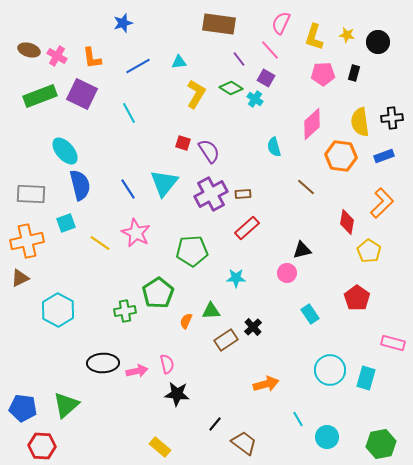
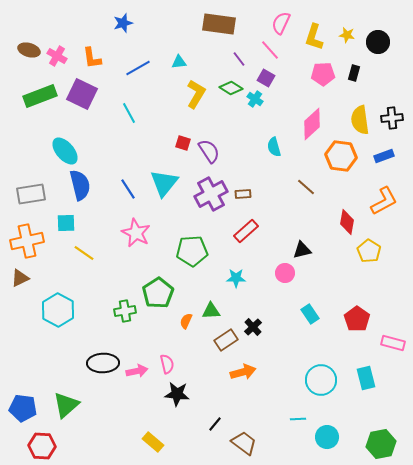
blue line at (138, 66): moved 2 px down
yellow semicircle at (360, 122): moved 2 px up
gray rectangle at (31, 194): rotated 12 degrees counterclockwise
orange L-shape at (382, 203): moved 2 px right, 2 px up; rotated 16 degrees clockwise
cyan square at (66, 223): rotated 18 degrees clockwise
red rectangle at (247, 228): moved 1 px left, 3 px down
yellow line at (100, 243): moved 16 px left, 10 px down
pink circle at (287, 273): moved 2 px left
red pentagon at (357, 298): moved 21 px down
cyan circle at (330, 370): moved 9 px left, 10 px down
cyan rectangle at (366, 378): rotated 30 degrees counterclockwise
orange arrow at (266, 384): moved 23 px left, 12 px up
cyan line at (298, 419): rotated 63 degrees counterclockwise
yellow rectangle at (160, 447): moved 7 px left, 5 px up
